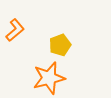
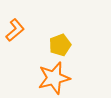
orange star: moved 5 px right
